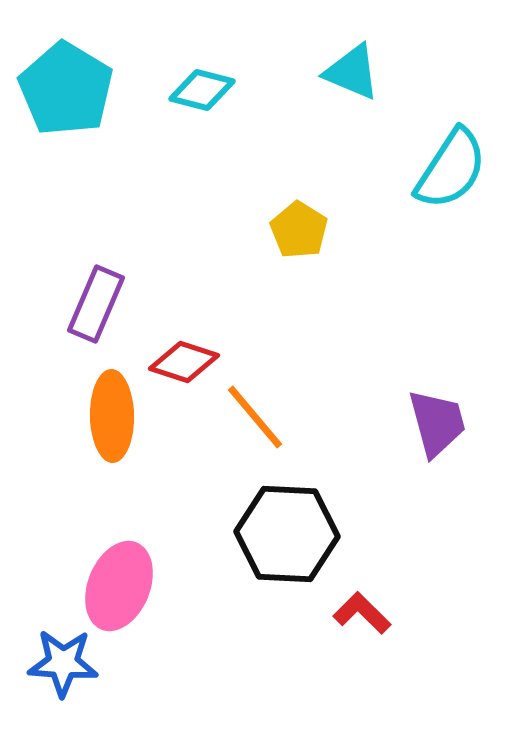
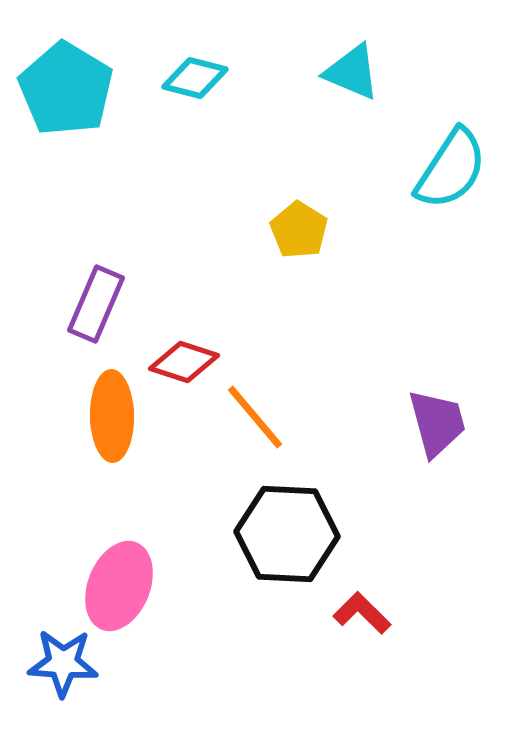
cyan diamond: moved 7 px left, 12 px up
